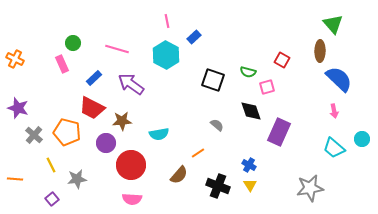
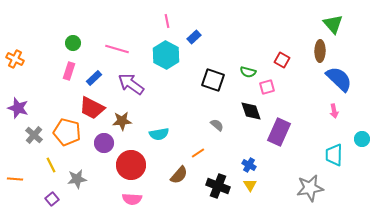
pink rectangle at (62, 64): moved 7 px right, 7 px down; rotated 42 degrees clockwise
purple circle at (106, 143): moved 2 px left
cyan trapezoid at (334, 148): moved 7 px down; rotated 50 degrees clockwise
